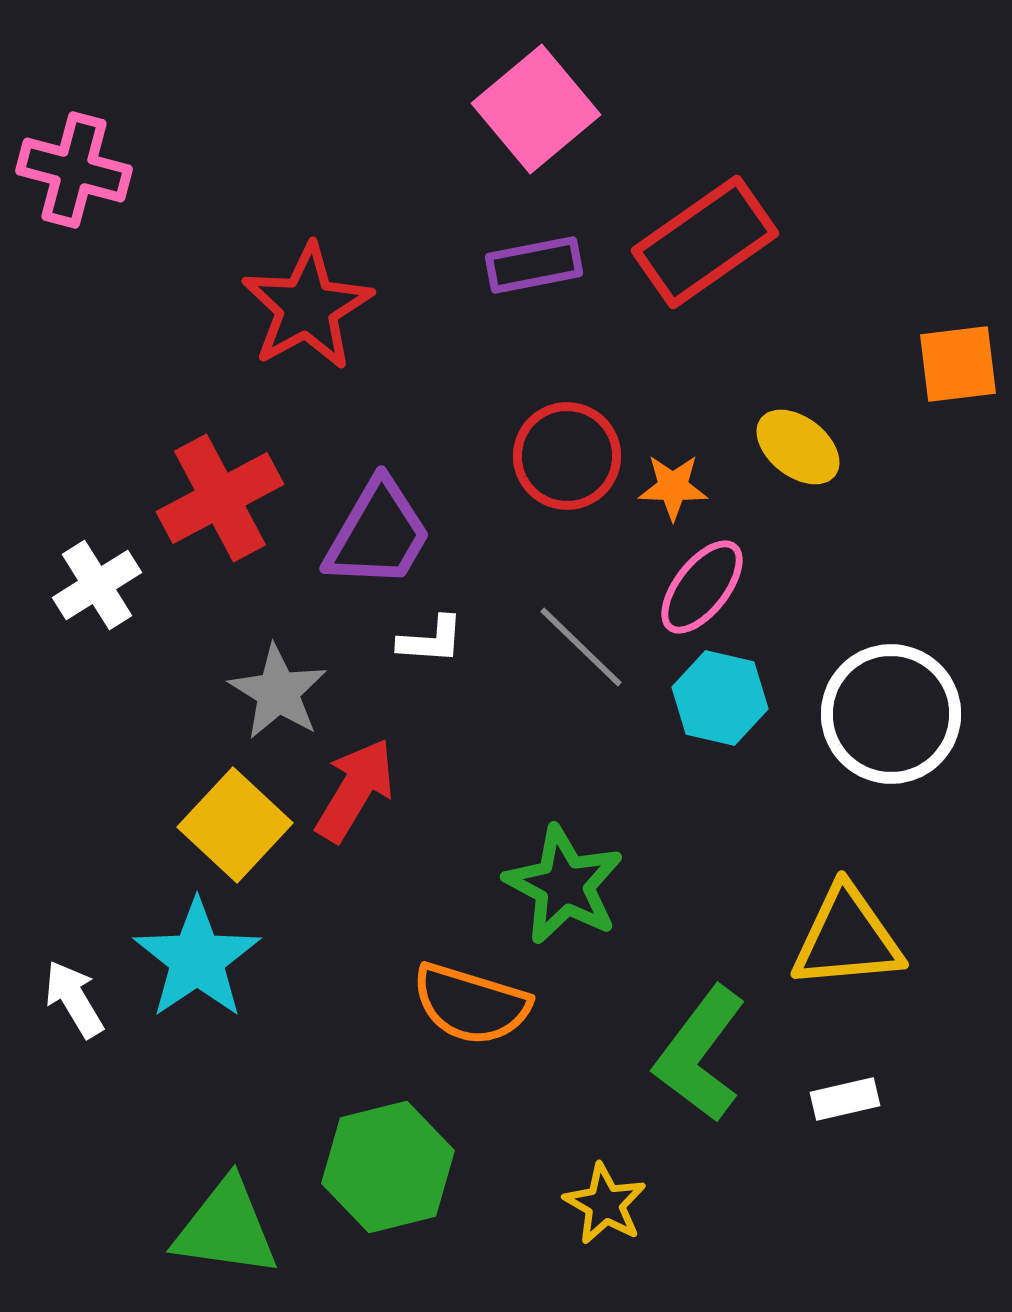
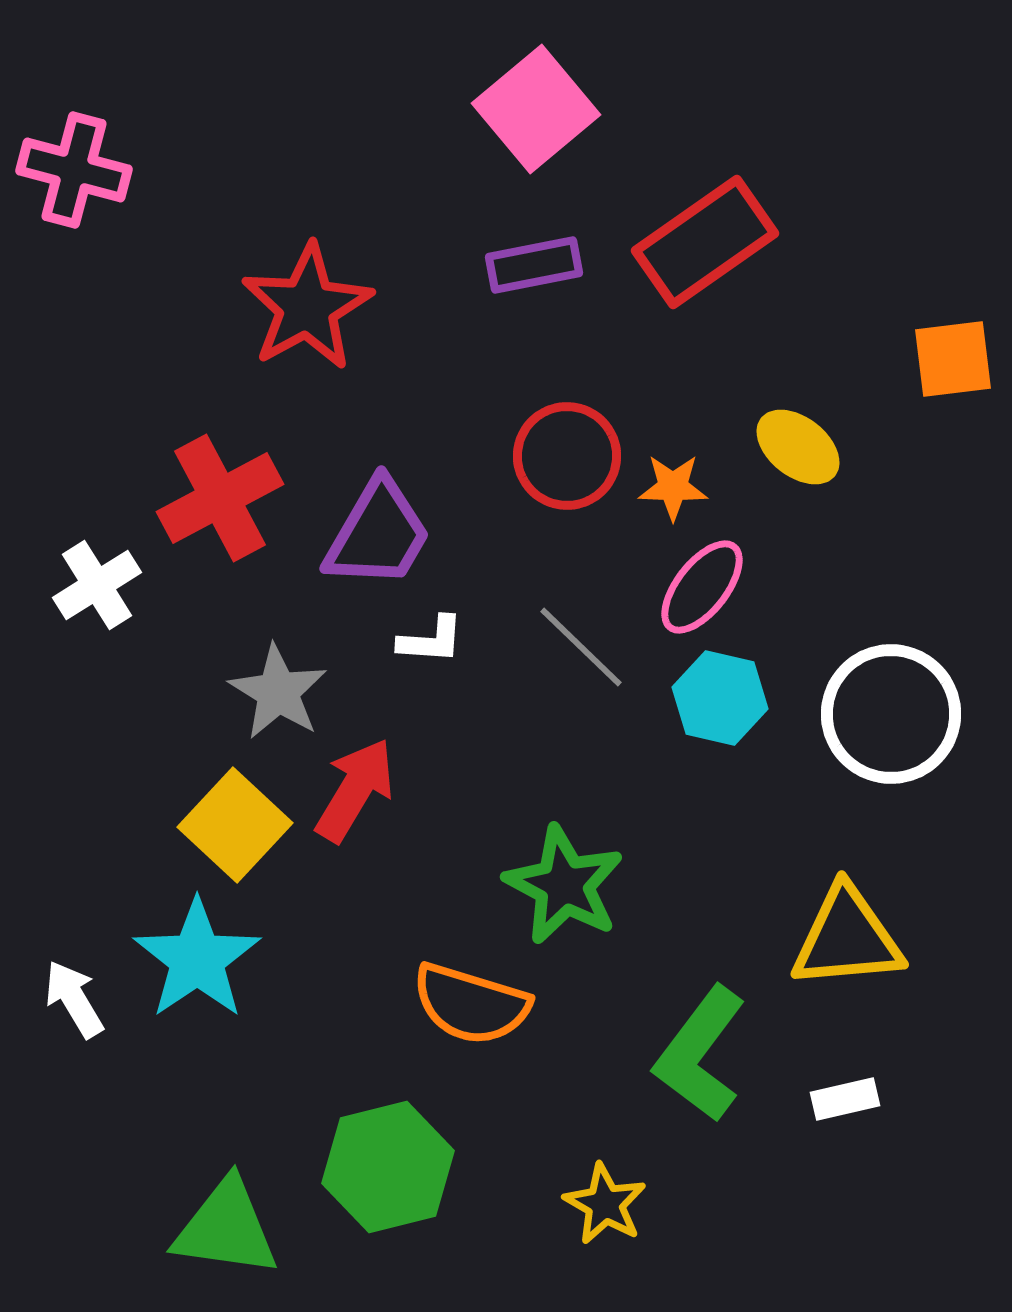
orange square: moved 5 px left, 5 px up
